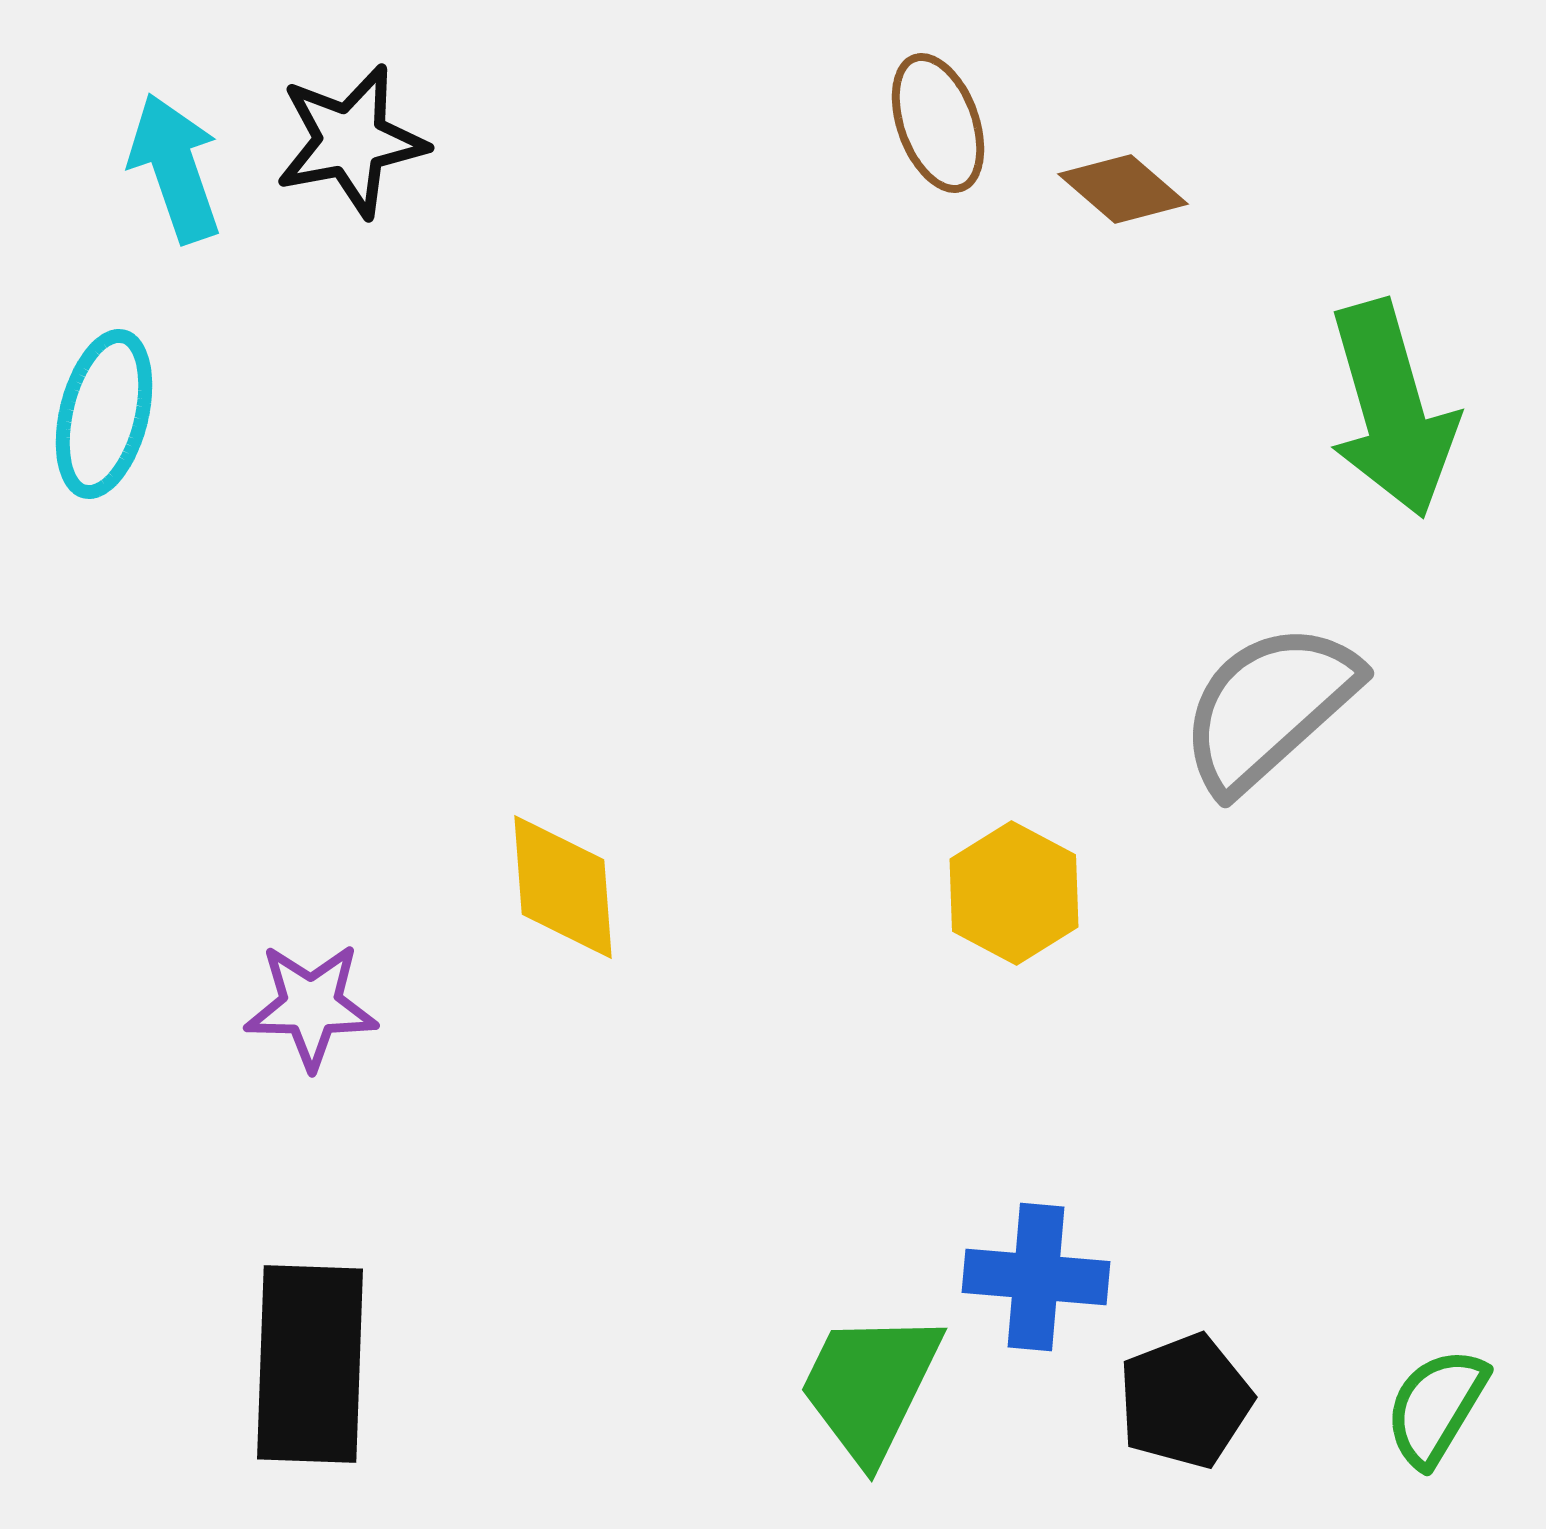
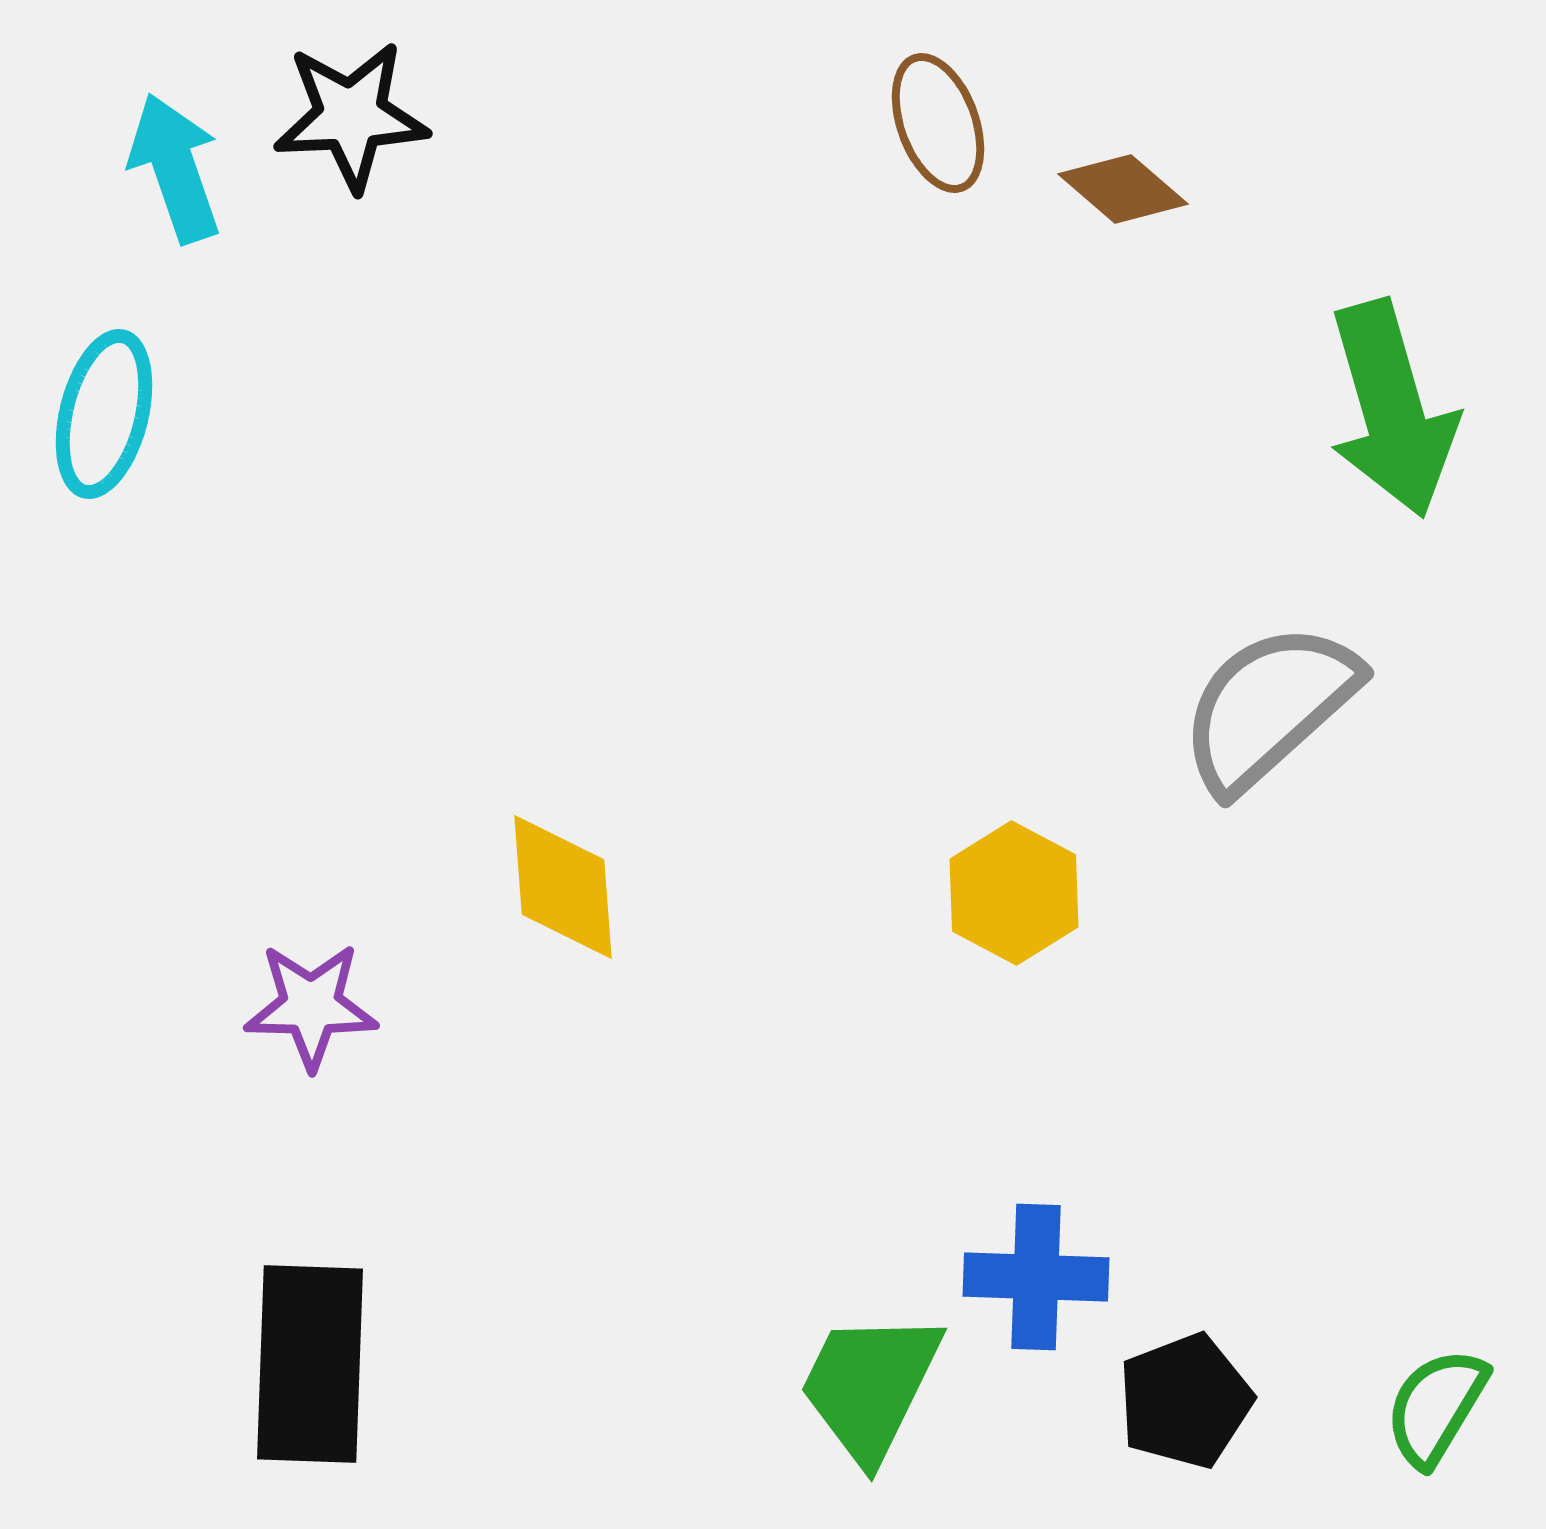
black star: moved 25 px up; rotated 8 degrees clockwise
blue cross: rotated 3 degrees counterclockwise
